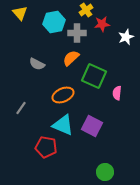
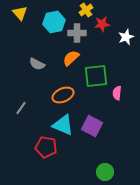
green square: moved 2 px right; rotated 30 degrees counterclockwise
